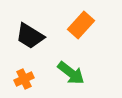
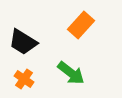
black trapezoid: moved 7 px left, 6 px down
orange cross: rotated 30 degrees counterclockwise
